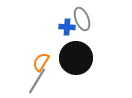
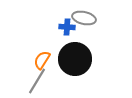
gray ellipse: moved 2 px right, 1 px up; rotated 55 degrees counterclockwise
black circle: moved 1 px left, 1 px down
orange semicircle: moved 1 px right, 2 px up
